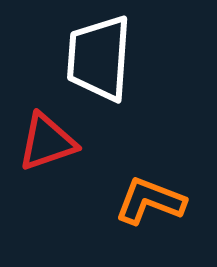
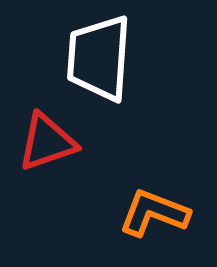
orange L-shape: moved 4 px right, 12 px down
